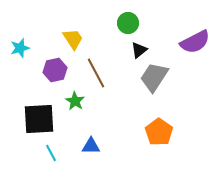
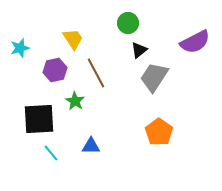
cyan line: rotated 12 degrees counterclockwise
